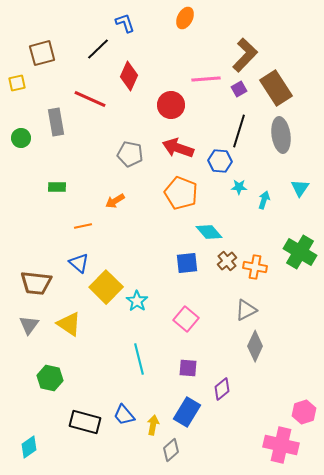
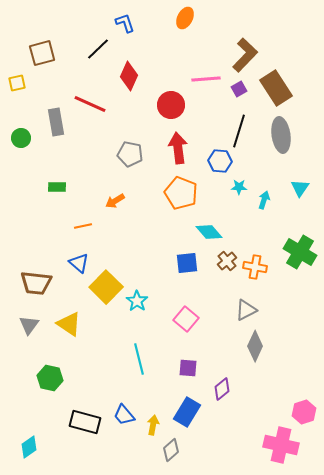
red line at (90, 99): moved 5 px down
red arrow at (178, 148): rotated 64 degrees clockwise
